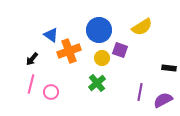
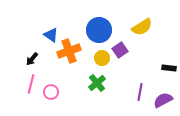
purple square: rotated 35 degrees clockwise
